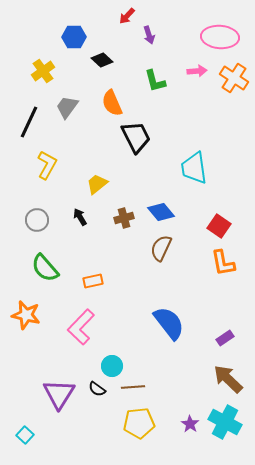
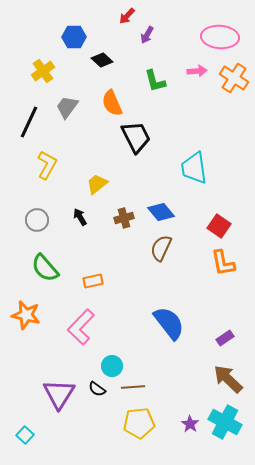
purple arrow: moved 2 px left; rotated 48 degrees clockwise
